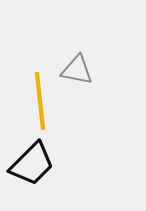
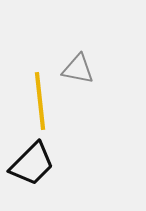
gray triangle: moved 1 px right, 1 px up
